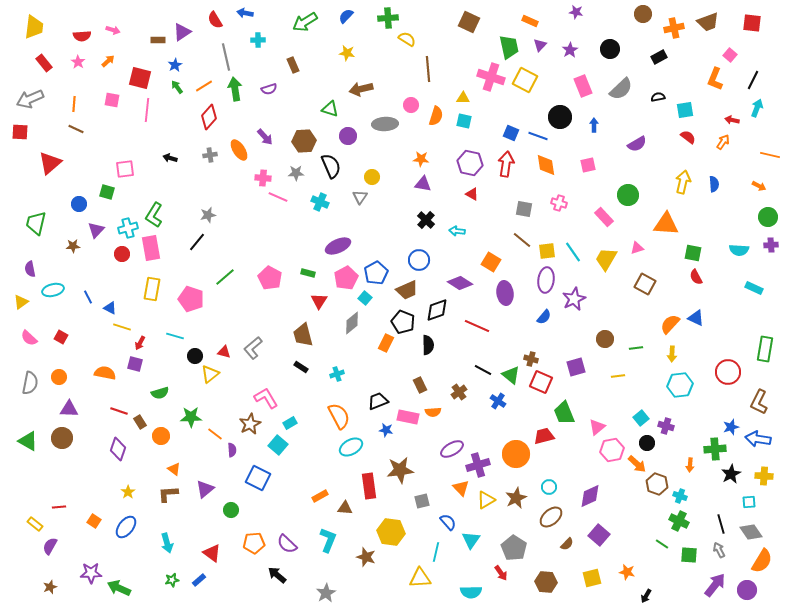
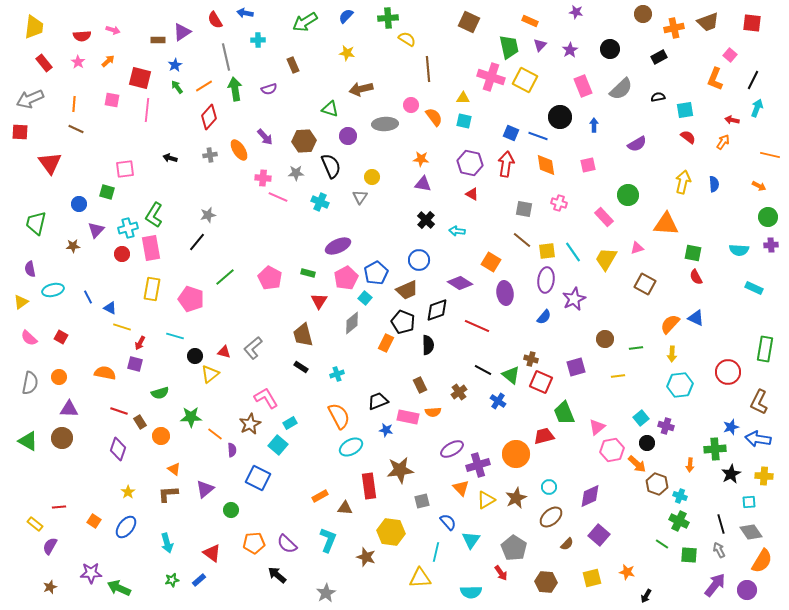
orange semicircle at (436, 116): moved 2 px left, 1 px down; rotated 54 degrees counterclockwise
red triangle at (50, 163): rotated 25 degrees counterclockwise
